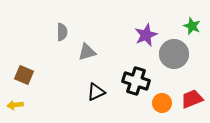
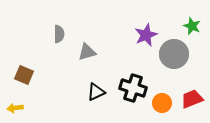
gray semicircle: moved 3 px left, 2 px down
black cross: moved 3 px left, 7 px down
yellow arrow: moved 3 px down
